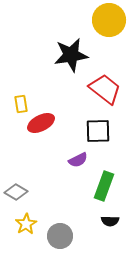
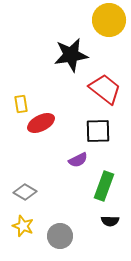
gray diamond: moved 9 px right
yellow star: moved 3 px left, 2 px down; rotated 20 degrees counterclockwise
